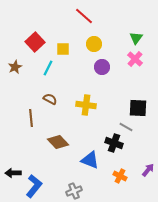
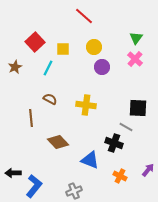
yellow circle: moved 3 px down
